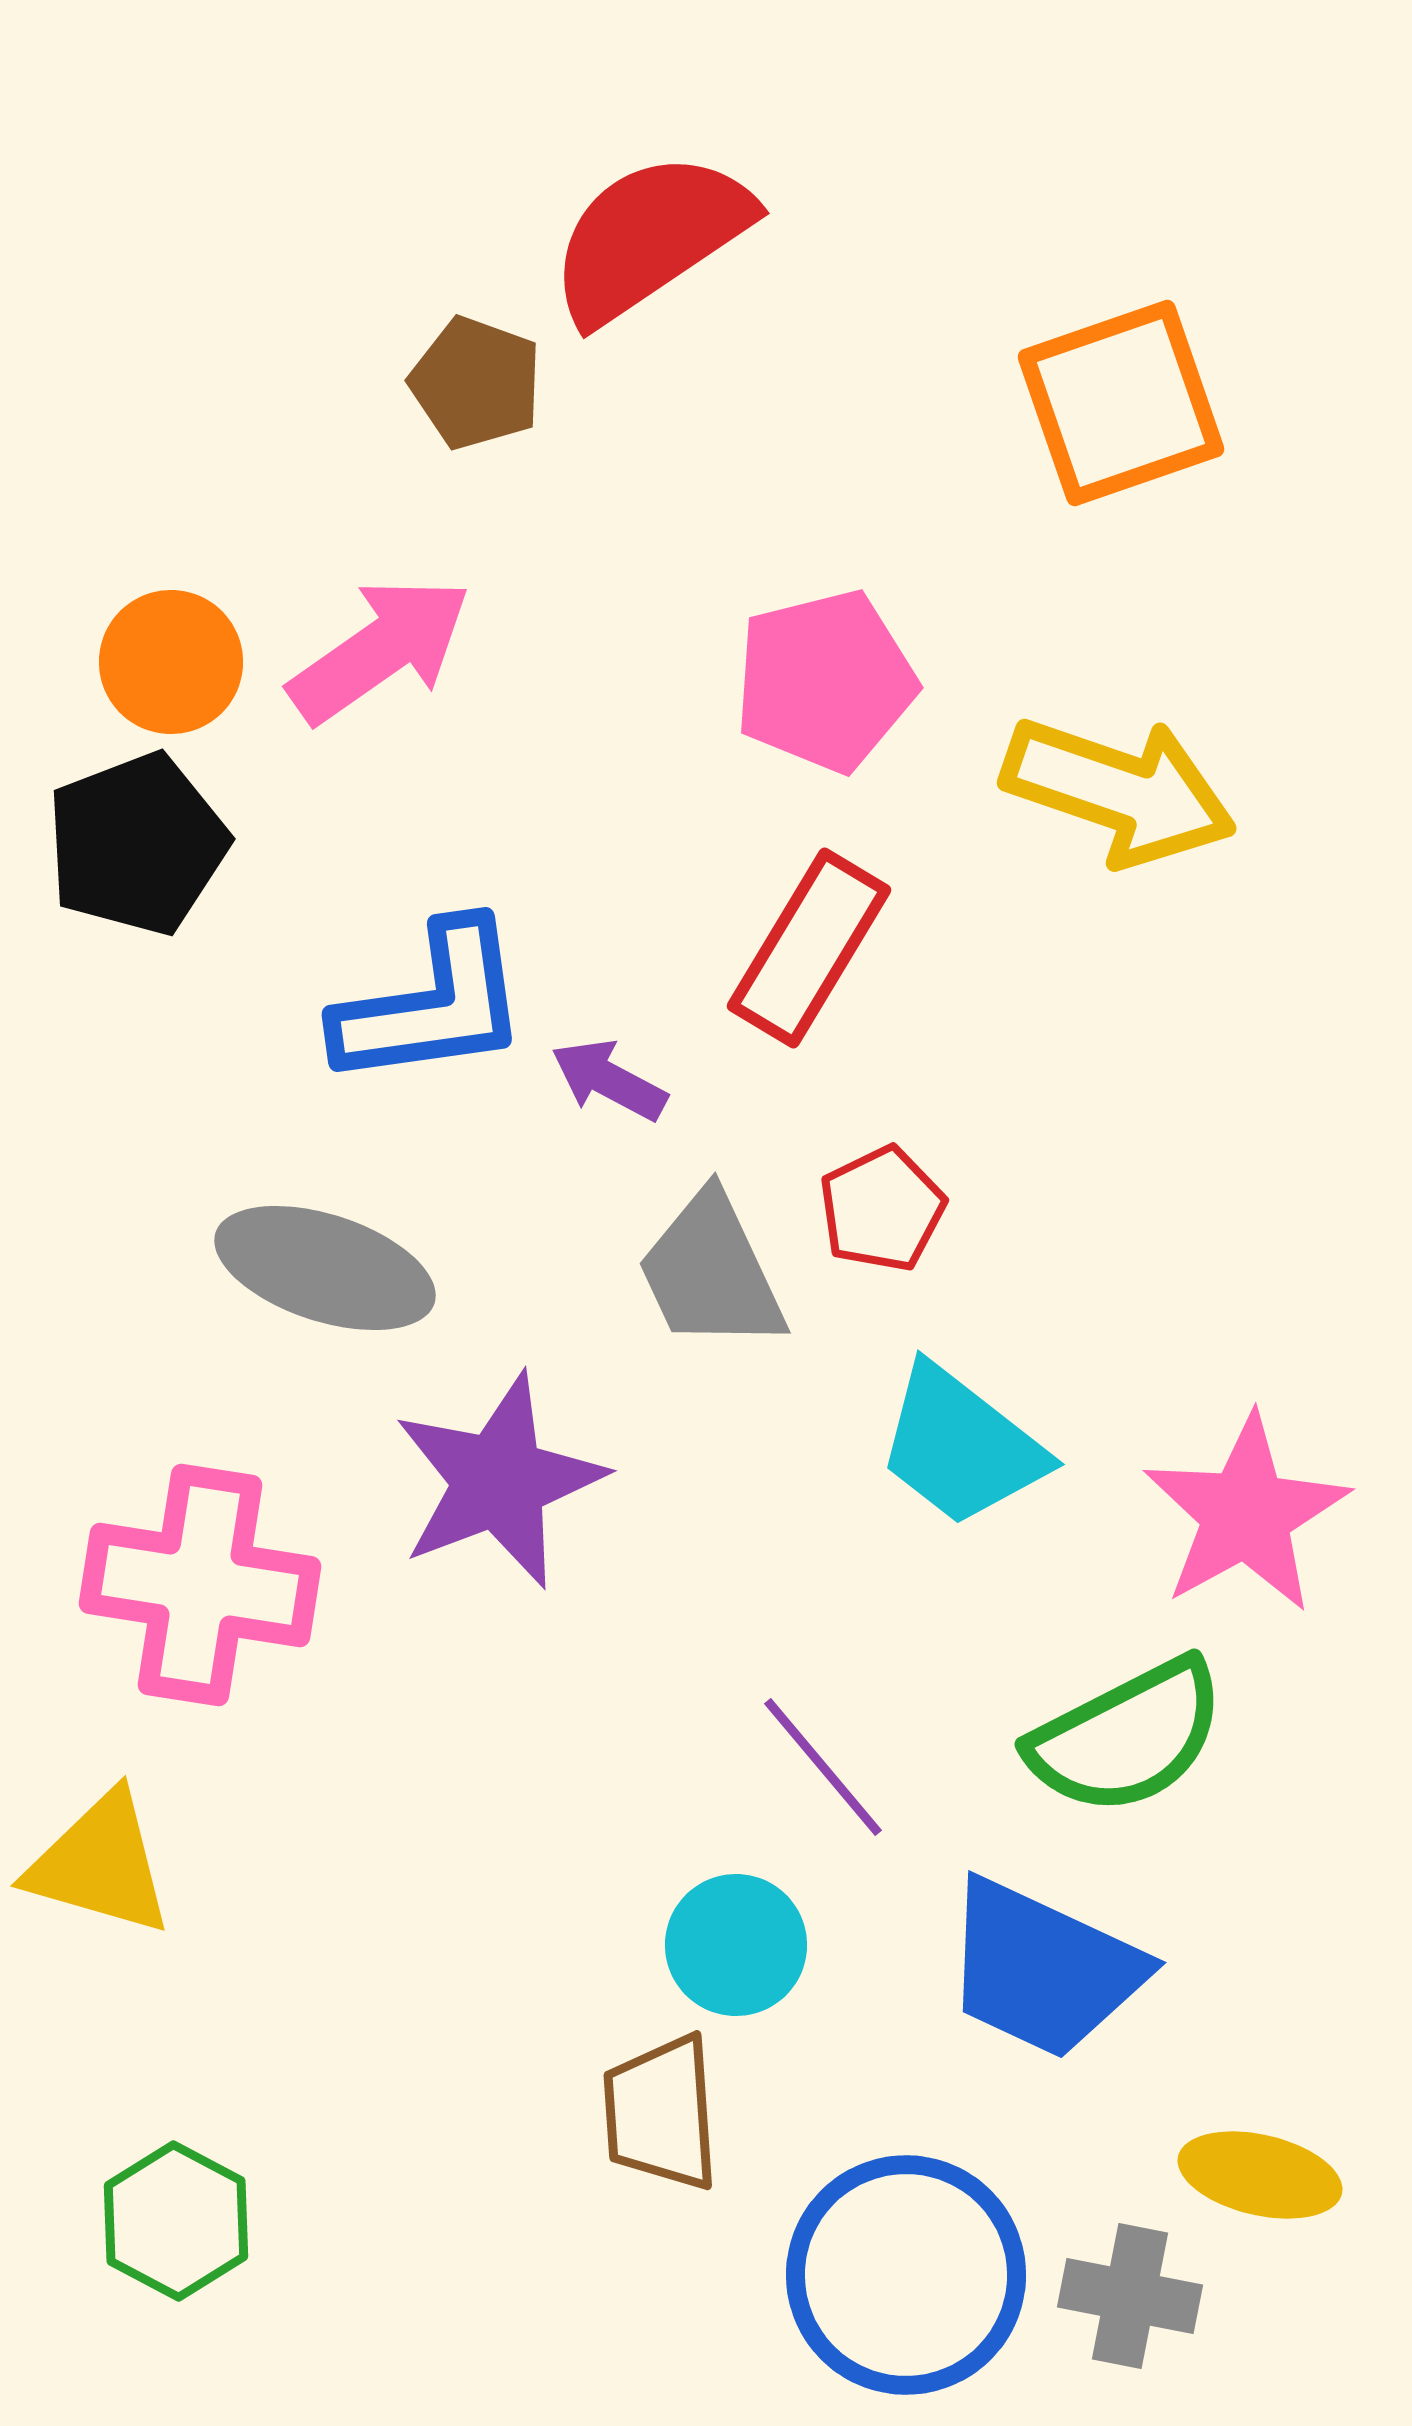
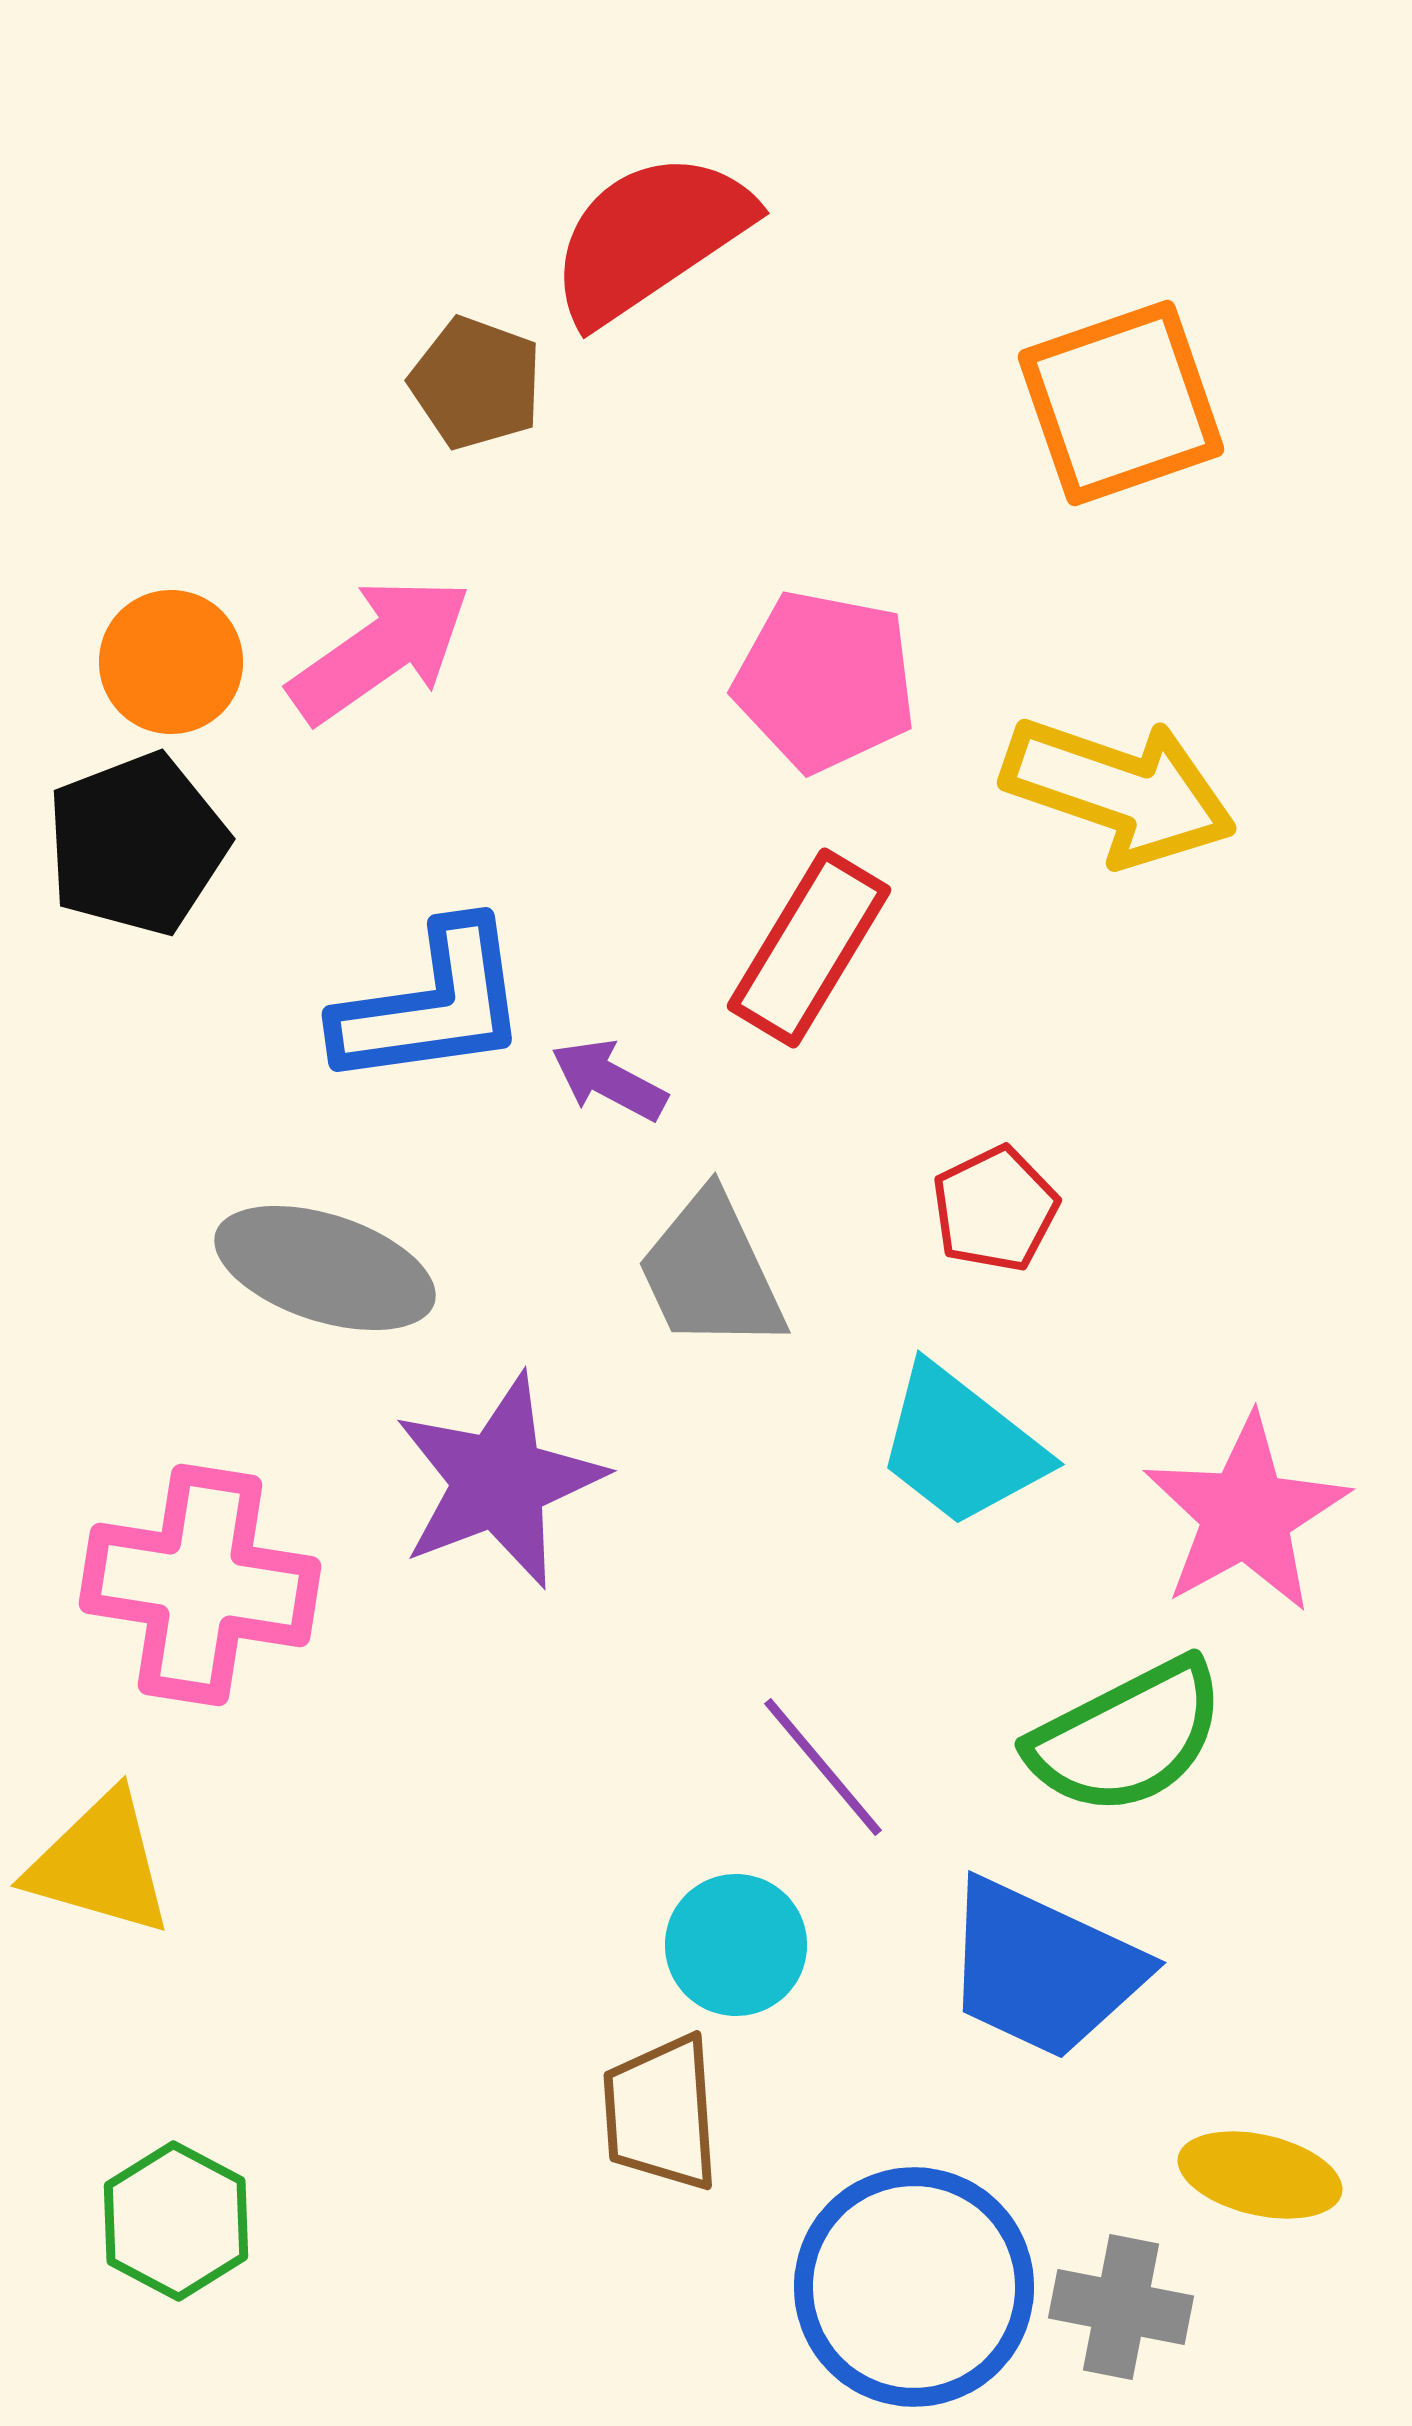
pink pentagon: rotated 25 degrees clockwise
red pentagon: moved 113 px right
blue circle: moved 8 px right, 12 px down
gray cross: moved 9 px left, 11 px down
